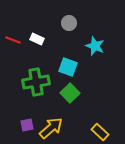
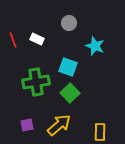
red line: rotated 49 degrees clockwise
yellow arrow: moved 8 px right, 3 px up
yellow rectangle: rotated 48 degrees clockwise
